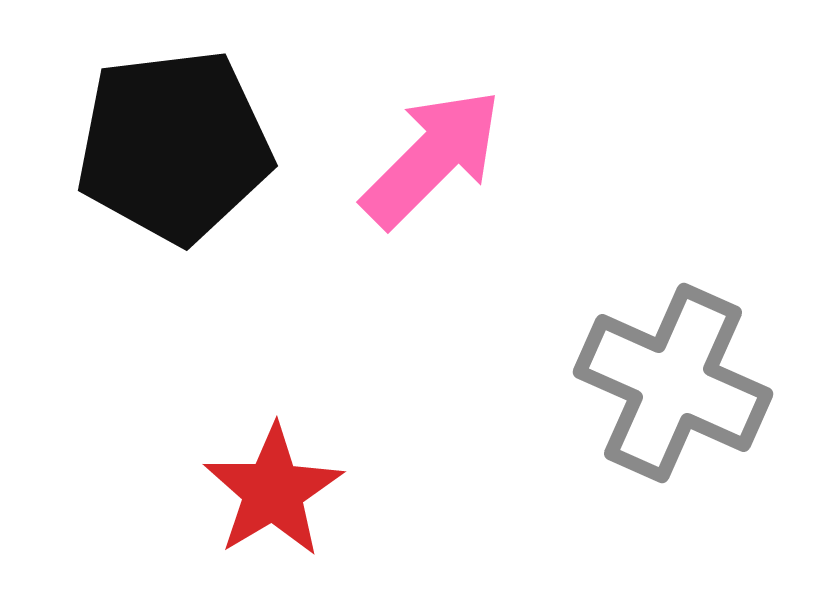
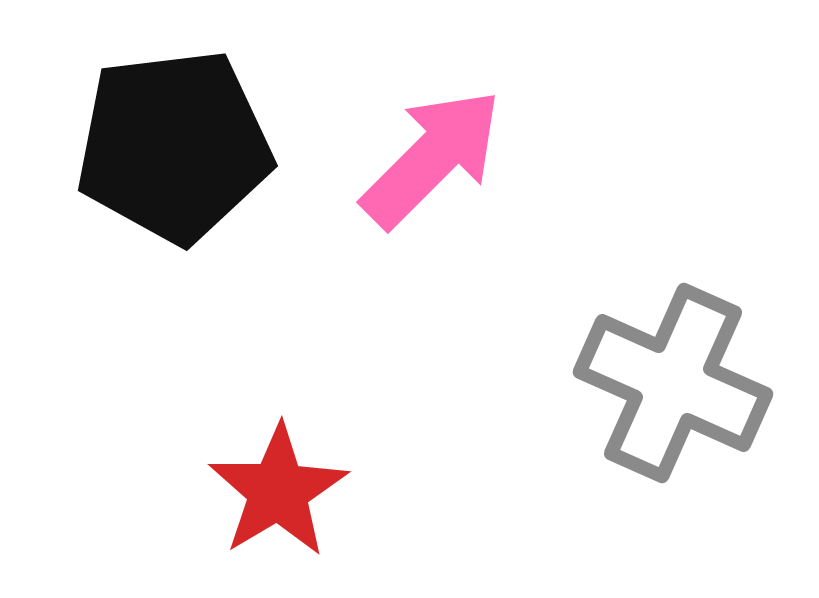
red star: moved 5 px right
